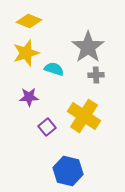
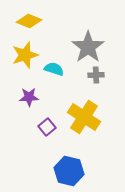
yellow star: moved 1 px left, 2 px down
yellow cross: moved 1 px down
blue hexagon: moved 1 px right
